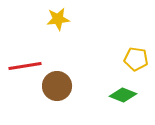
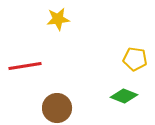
yellow pentagon: moved 1 px left
brown circle: moved 22 px down
green diamond: moved 1 px right, 1 px down
